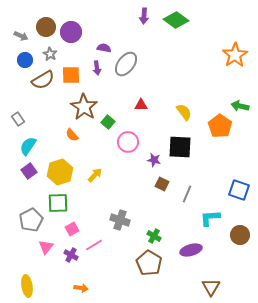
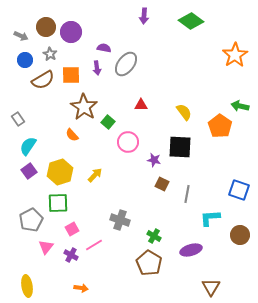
green diamond at (176, 20): moved 15 px right, 1 px down
gray line at (187, 194): rotated 12 degrees counterclockwise
